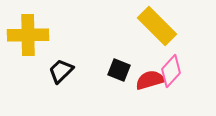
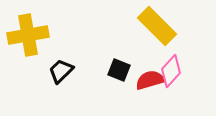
yellow cross: rotated 9 degrees counterclockwise
